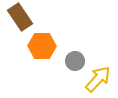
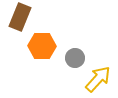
brown rectangle: rotated 56 degrees clockwise
gray circle: moved 3 px up
